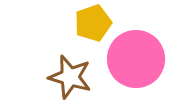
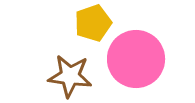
brown star: moved 1 px up; rotated 9 degrees counterclockwise
